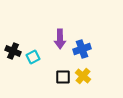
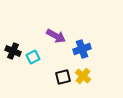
purple arrow: moved 4 px left, 3 px up; rotated 60 degrees counterclockwise
black square: rotated 14 degrees counterclockwise
